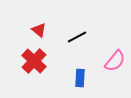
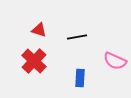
red triangle: rotated 21 degrees counterclockwise
black line: rotated 18 degrees clockwise
pink semicircle: rotated 75 degrees clockwise
